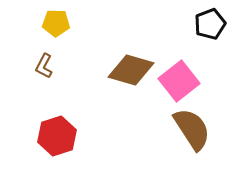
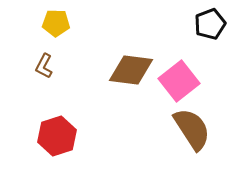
brown diamond: rotated 9 degrees counterclockwise
